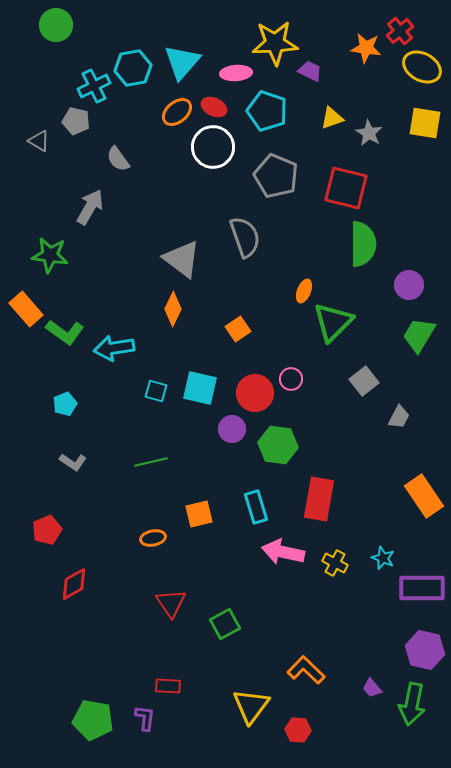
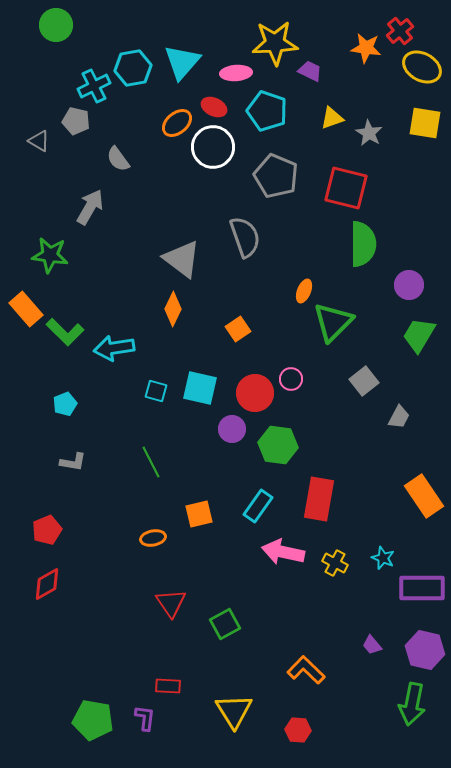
orange ellipse at (177, 112): moved 11 px down
green L-shape at (65, 332): rotated 9 degrees clockwise
gray L-shape at (73, 462): rotated 24 degrees counterclockwise
green line at (151, 462): rotated 76 degrees clockwise
cyan rectangle at (256, 507): moved 2 px right, 1 px up; rotated 52 degrees clockwise
red diamond at (74, 584): moved 27 px left
purple trapezoid at (372, 688): moved 43 px up
yellow triangle at (251, 706): moved 17 px left, 5 px down; rotated 9 degrees counterclockwise
